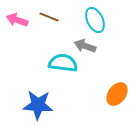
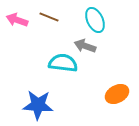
orange ellipse: rotated 25 degrees clockwise
